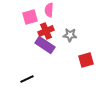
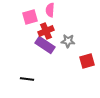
pink semicircle: moved 1 px right
gray star: moved 2 px left, 6 px down
red square: moved 1 px right, 1 px down
black line: rotated 32 degrees clockwise
